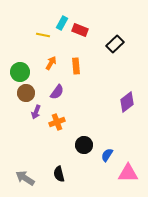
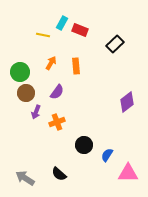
black semicircle: rotated 35 degrees counterclockwise
